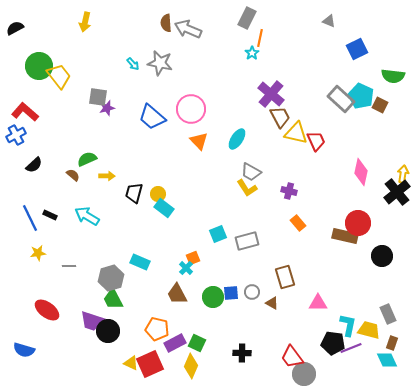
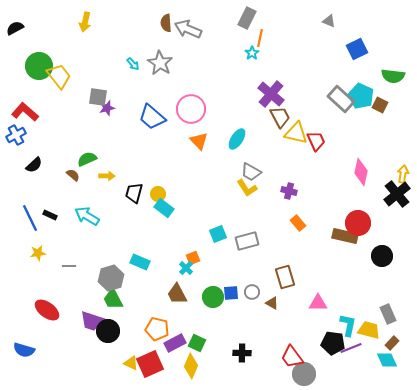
gray star at (160, 63): rotated 20 degrees clockwise
black cross at (397, 192): moved 2 px down
brown rectangle at (392, 343): rotated 24 degrees clockwise
